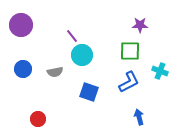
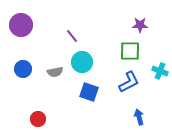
cyan circle: moved 7 px down
